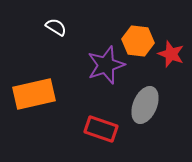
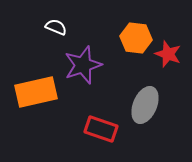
white semicircle: rotated 10 degrees counterclockwise
orange hexagon: moved 2 px left, 3 px up
red star: moved 3 px left
purple star: moved 23 px left
orange rectangle: moved 2 px right, 2 px up
